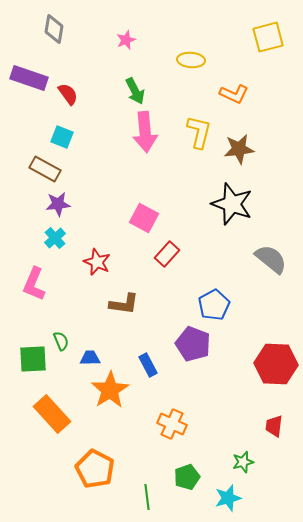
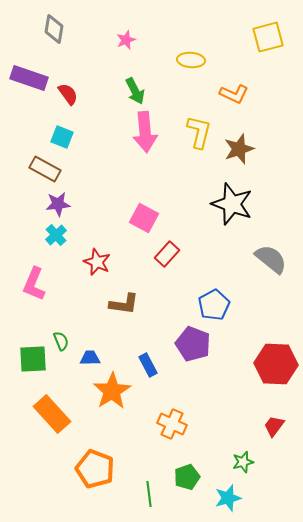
brown star: rotated 12 degrees counterclockwise
cyan cross: moved 1 px right, 3 px up
orange star: moved 2 px right, 1 px down
red trapezoid: rotated 30 degrees clockwise
orange pentagon: rotated 6 degrees counterclockwise
green line: moved 2 px right, 3 px up
